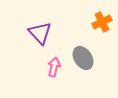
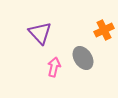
orange cross: moved 2 px right, 8 px down
